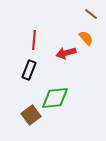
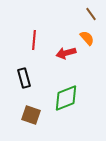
brown line: rotated 16 degrees clockwise
orange semicircle: moved 1 px right
black rectangle: moved 5 px left, 8 px down; rotated 36 degrees counterclockwise
green diamond: moved 11 px right; rotated 16 degrees counterclockwise
brown square: rotated 36 degrees counterclockwise
